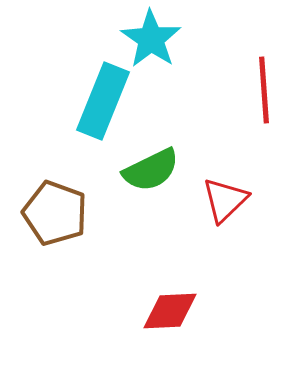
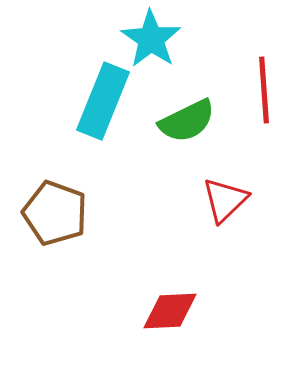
green semicircle: moved 36 px right, 49 px up
